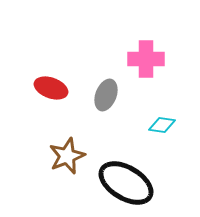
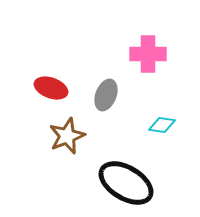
pink cross: moved 2 px right, 5 px up
brown star: moved 20 px up
